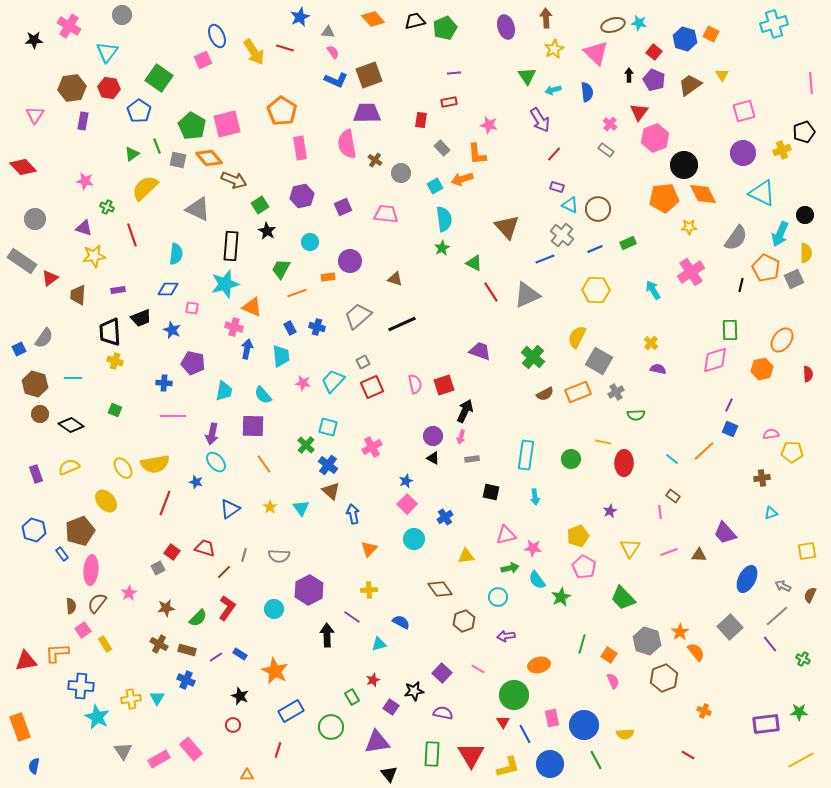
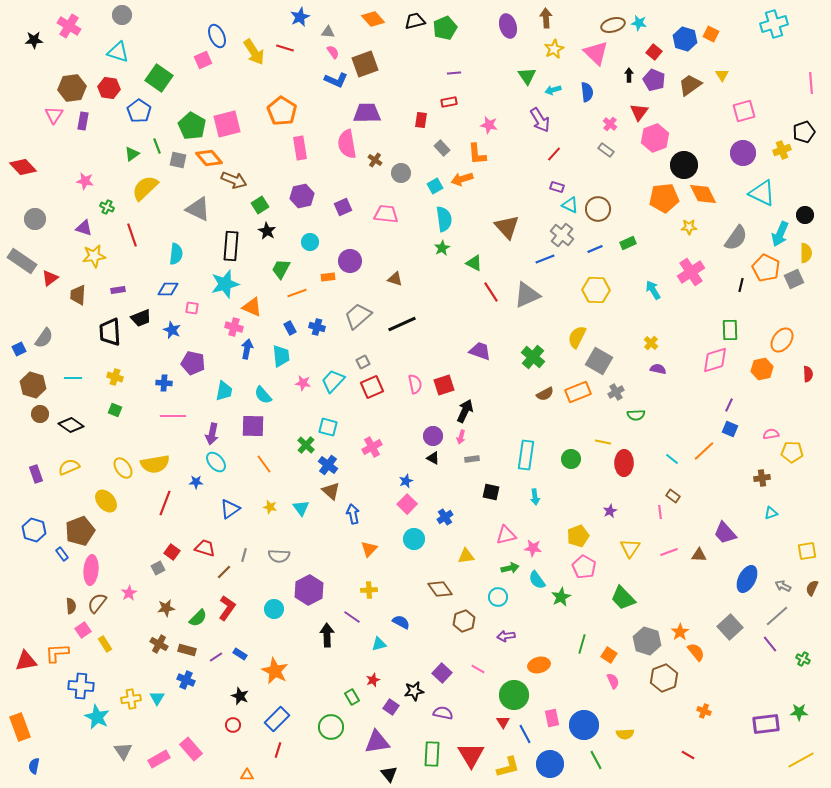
purple ellipse at (506, 27): moved 2 px right, 1 px up
cyan triangle at (107, 52): moved 11 px right; rotated 50 degrees counterclockwise
brown square at (369, 75): moved 4 px left, 11 px up
pink triangle at (35, 115): moved 19 px right
yellow cross at (115, 361): moved 16 px down
brown hexagon at (35, 384): moved 2 px left, 1 px down
blue star at (196, 482): rotated 16 degrees counterclockwise
yellow star at (270, 507): rotated 24 degrees counterclockwise
brown semicircle at (810, 595): moved 2 px right, 7 px up
blue rectangle at (291, 711): moved 14 px left, 8 px down; rotated 15 degrees counterclockwise
